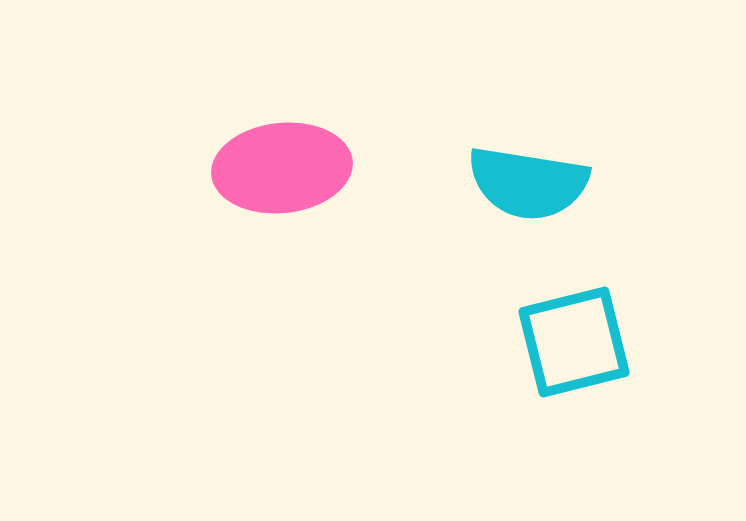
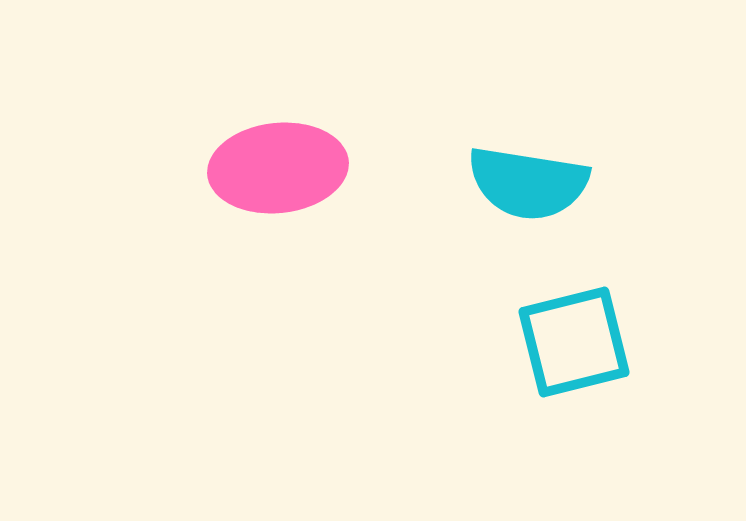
pink ellipse: moved 4 px left
